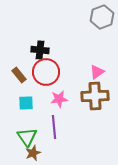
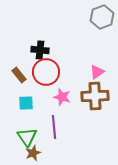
pink star: moved 3 px right, 2 px up; rotated 24 degrees clockwise
